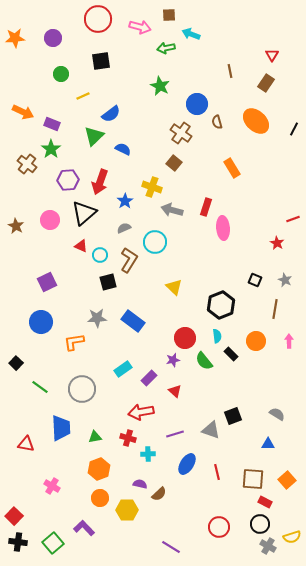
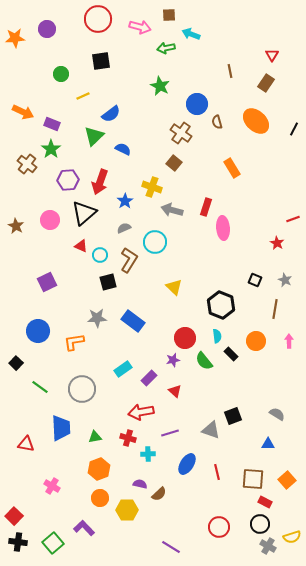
purple circle at (53, 38): moved 6 px left, 9 px up
black hexagon at (221, 305): rotated 16 degrees counterclockwise
blue circle at (41, 322): moved 3 px left, 9 px down
purple line at (175, 434): moved 5 px left, 1 px up
